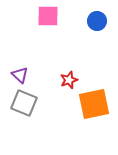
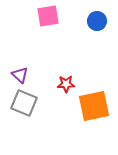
pink square: rotated 10 degrees counterclockwise
red star: moved 3 px left, 4 px down; rotated 18 degrees clockwise
orange square: moved 2 px down
